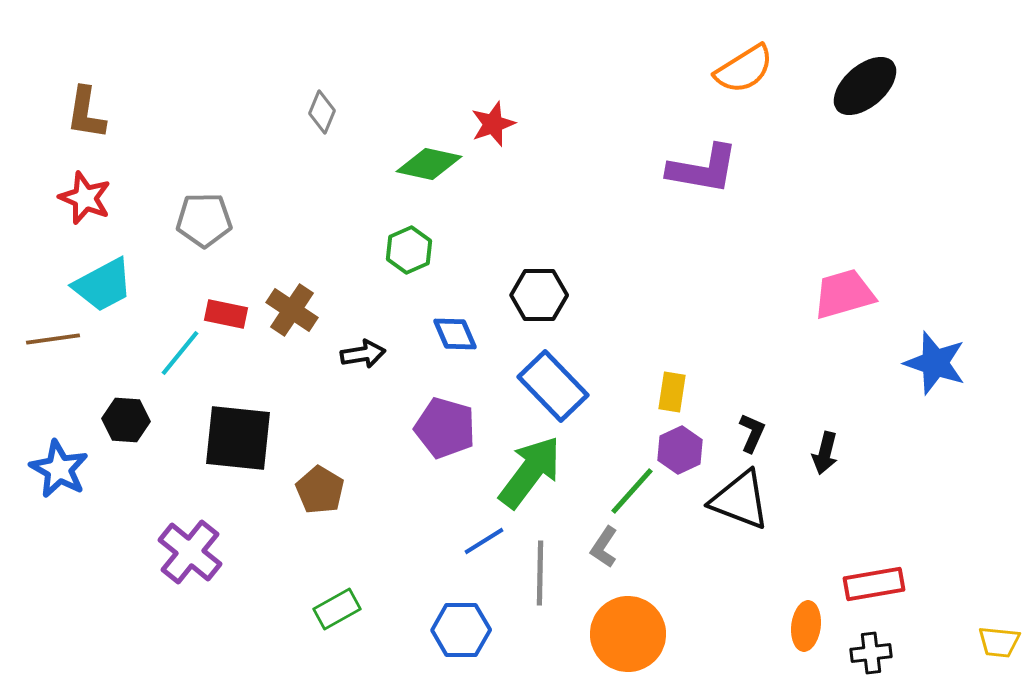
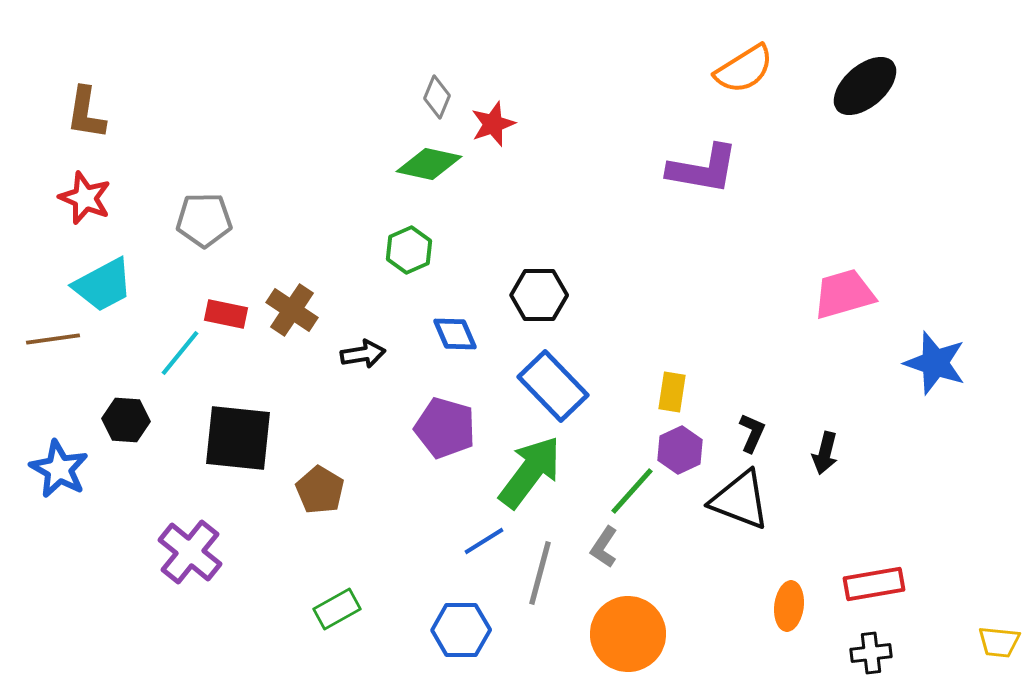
gray diamond at (322, 112): moved 115 px right, 15 px up
gray line at (540, 573): rotated 14 degrees clockwise
orange ellipse at (806, 626): moved 17 px left, 20 px up
